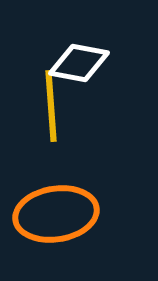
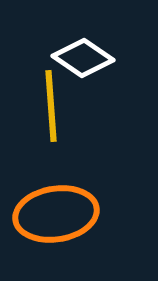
white diamond: moved 4 px right, 5 px up; rotated 24 degrees clockwise
